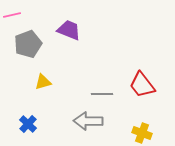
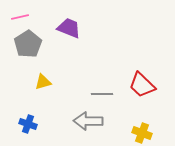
pink line: moved 8 px right, 2 px down
purple trapezoid: moved 2 px up
gray pentagon: rotated 12 degrees counterclockwise
red trapezoid: rotated 8 degrees counterclockwise
blue cross: rotated 24 degrees counterclockwise
